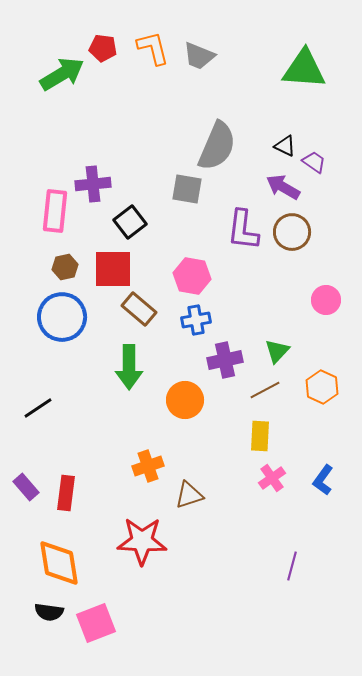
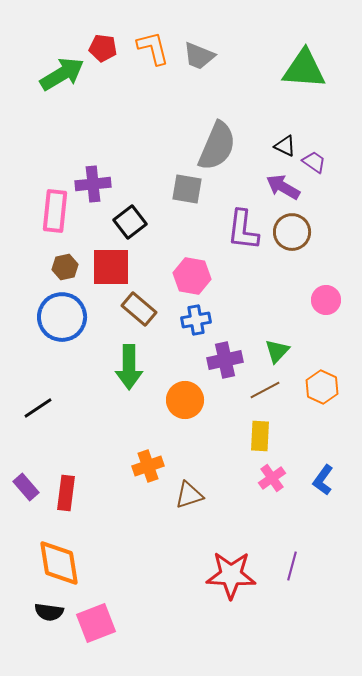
red square at (113, 269): moved 2 px left, 2 px up
red star at (142, 541): moved 89 px right, 34 px down
